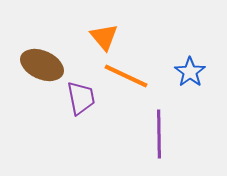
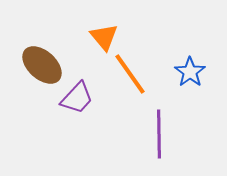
brown ellipse: rotated 18 degrees clockwise
orange line: moved 4 px right, 2 px up; rotated 30 degrees clockwise
purple trapezoid: moved 4 px left; rotated 54 degrees clockwise
